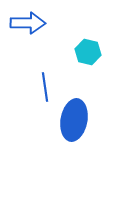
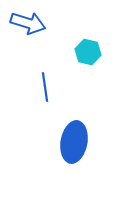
blue arrow: rotated 16 degrees clockwise
blue ellipse: moved 22 px down
